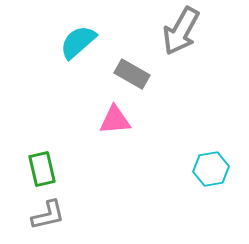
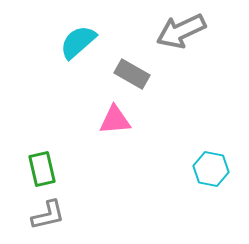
gray arrow: rotated 36 degrees clockwise
cyan hexagon: rotated 20 degrees clockwise
